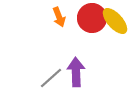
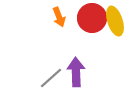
yellow ellipse: rotated 24 degrees clockwise
